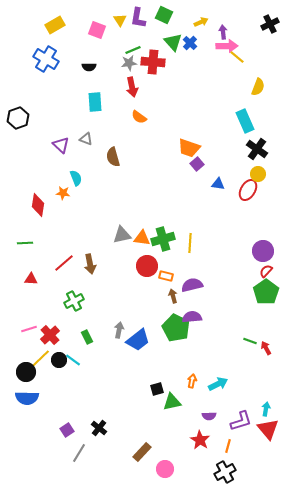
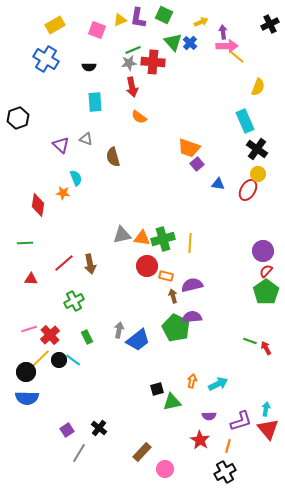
yellow triangle at (120, 20): rotated 40 degrees clockwise
